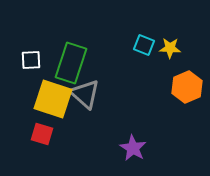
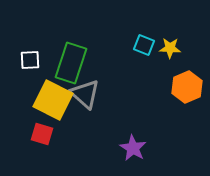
white square: moved 1 px left
yellow square: moved 1 px down; rotated 9 degrees clockwise
